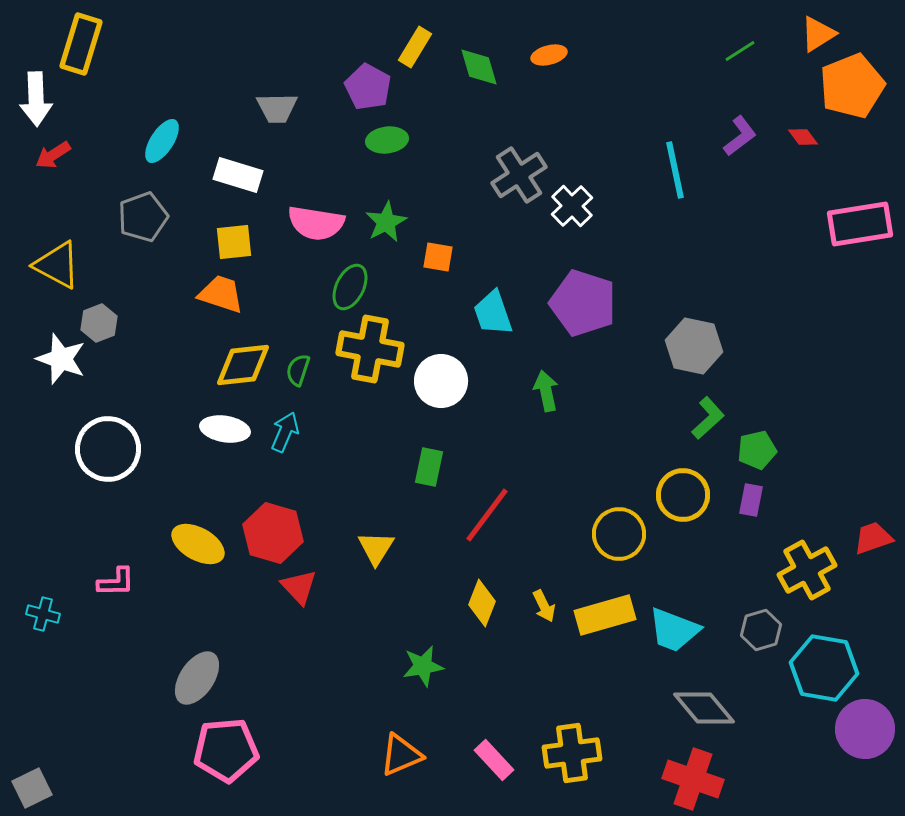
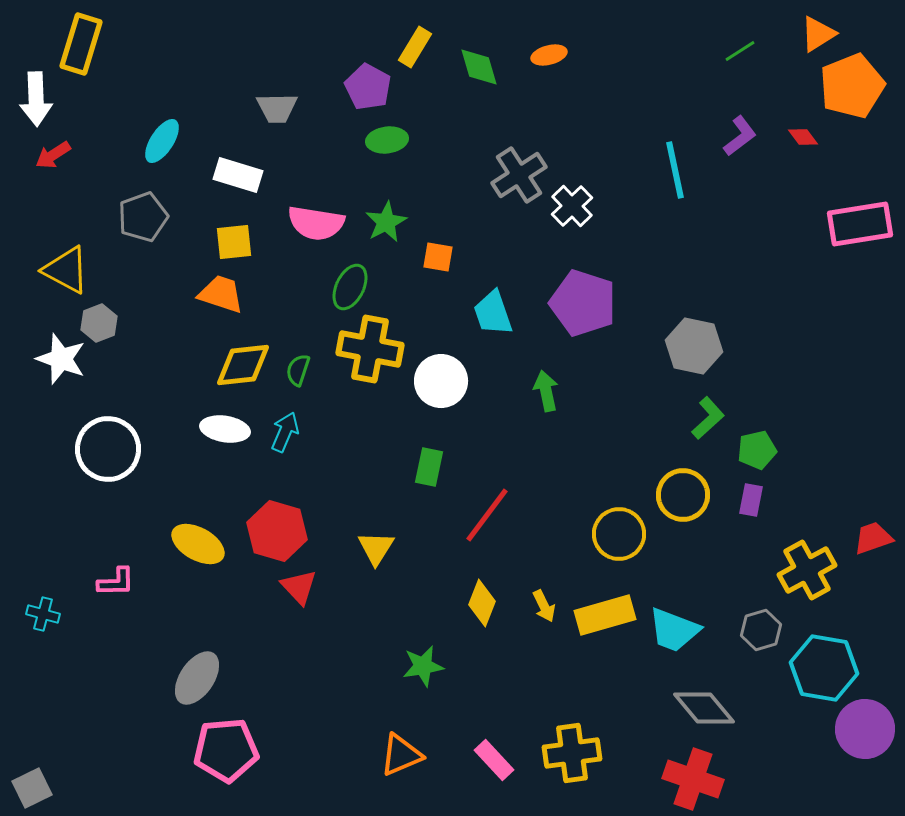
yellow triangle at (57, 265): moved 9 px right, 5 px down
red hexagon at (273, 533): moved 4 px right, 2 px up
